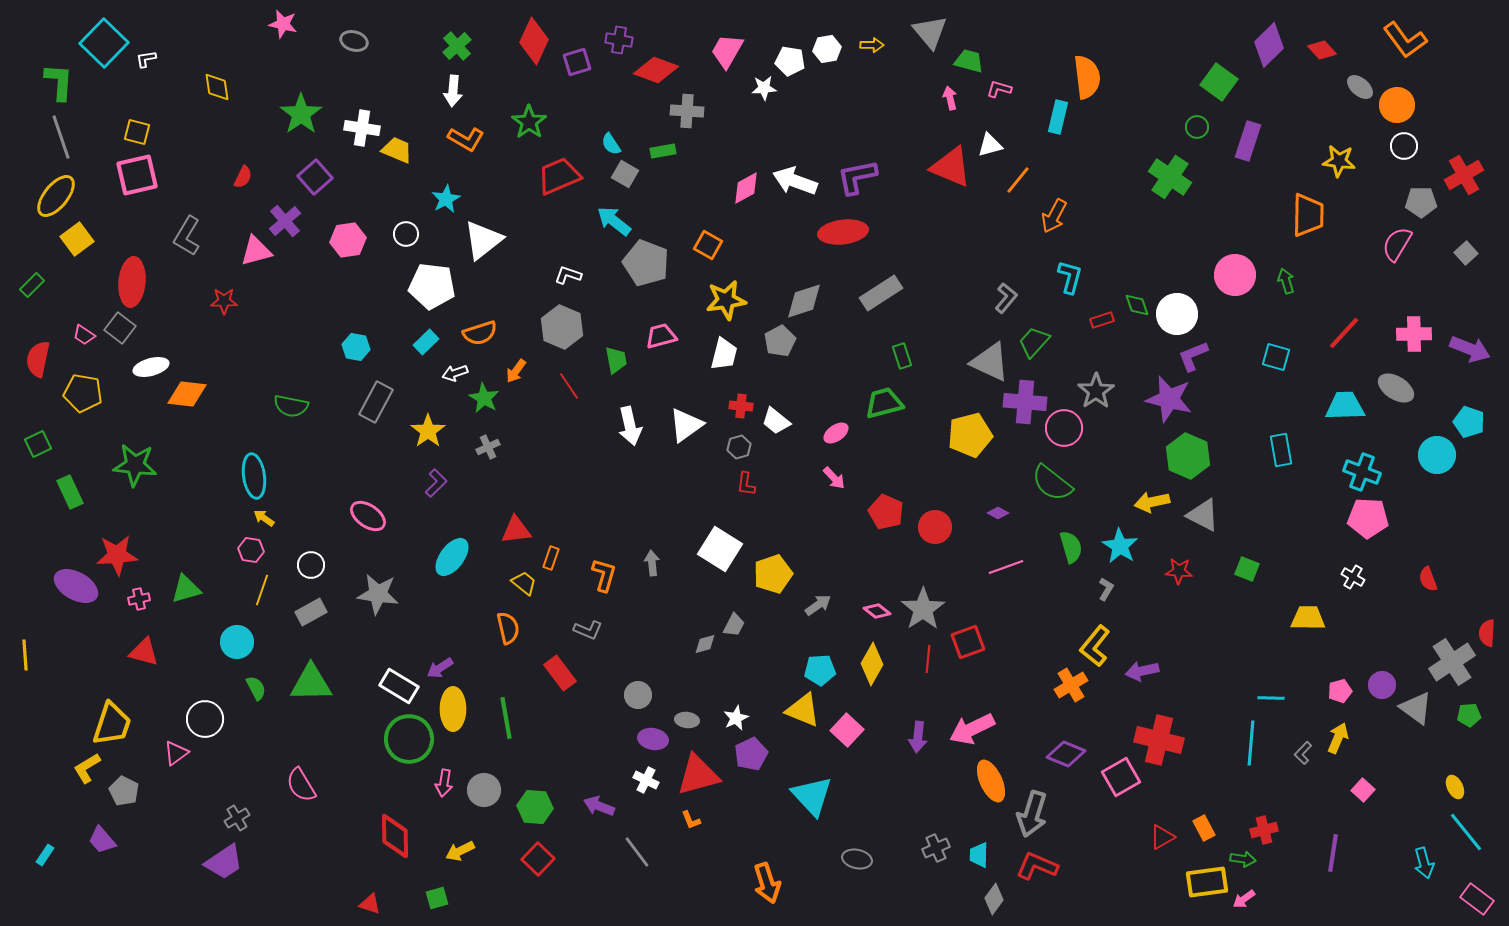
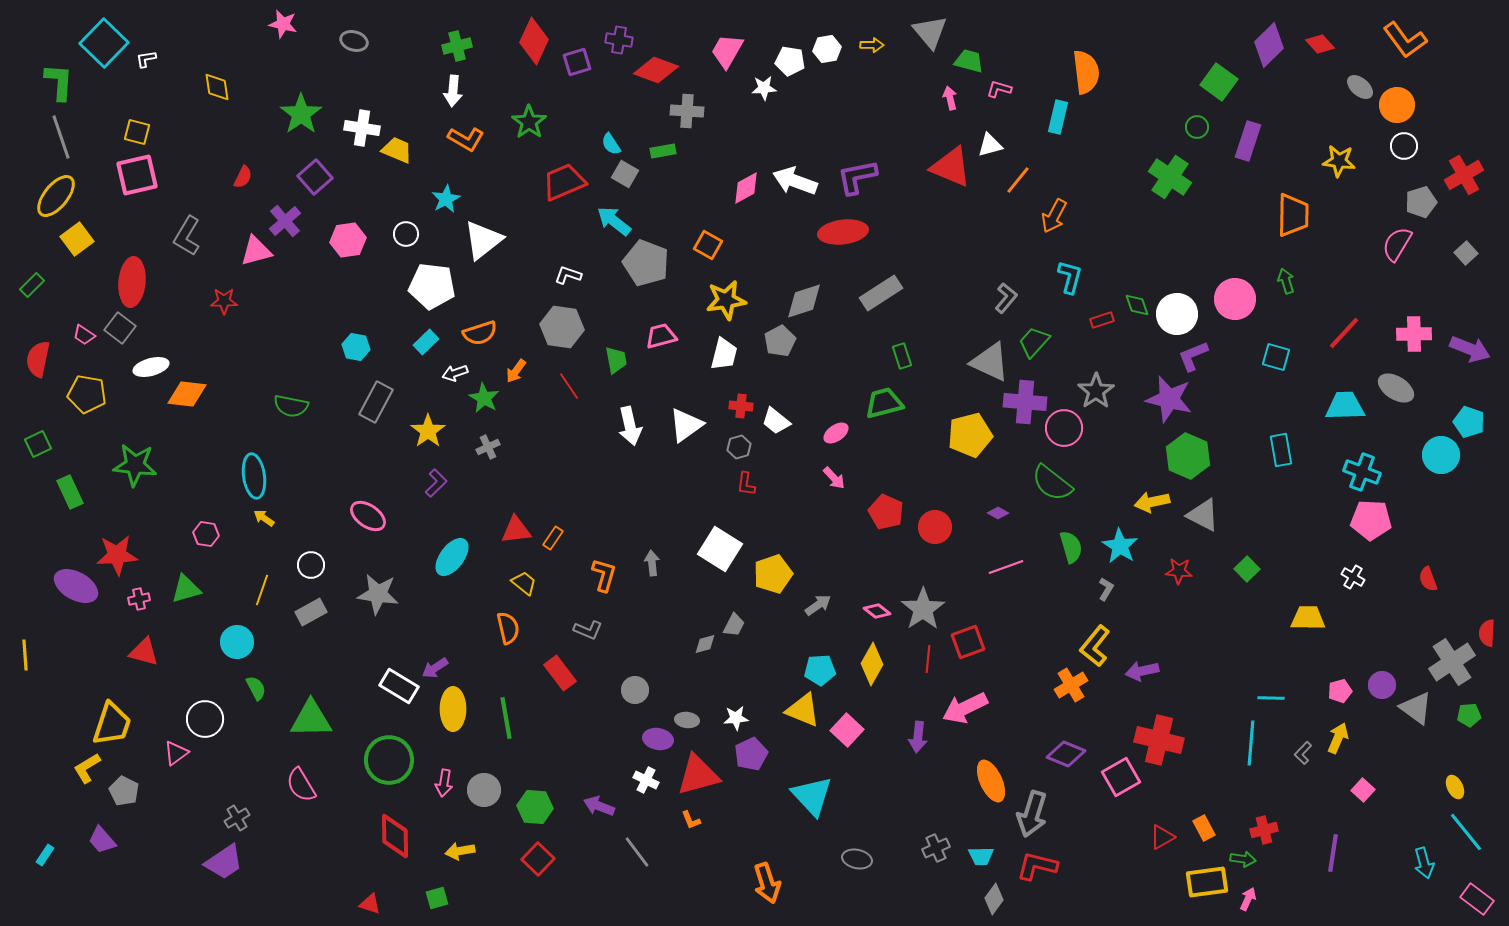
green cross at (457, 46): rotated 28 degrees clockwise
red diamond at (1322, 50): moved 2 px left, 6 px up
orange semicircle at (1087, 77): moved 1 px left, 5 px up
red trapezoid at (559, 176): moved 5 px right, 6 px down
gray pentagon at (1421, 202): rotated 16 degrees counterclockwise
orange trapezoid at (1308, 215): moved 15 px left
pink circle at (1235, 275): moved 24 px down
gray hexagon at (562, 327): rotated 15 degrees counterclockwise
yellow pentagon at (83, 393): moved 4 px right, 1 px down
cyan circle at (1437, 455): moved 4 px right
pink pentagon at (1368, 518): moved 3 px right, 2 px down
pink hexagon at (251, 550): moved 45 px left, 16 px up
orange rectangle at (551, 558): moved 2 px right, 20 px up; rotated 15 degrees clockwise
green square at (1247, 569): rotated 25 degrees clockwise
purple arrow at (440, 668): moved 5 px left
green triangle at (311, 683): moved 36 px down
gray circle at (638, 695): moved 3 px left, 5 px up
white star at (736, 718): rotated 20 degrees clockwise
pink arrow at (972, 729): moved 7 px left, 21 px up
green circle at (409, 739): moved 20 px left, 21 px down
purple ellipse at (653, 739): moved 5 px right
yellow arrow at (460, 851): rotated 16 degrees clockwise
cyan trapezoid at (979, 855): moved 2 px right, 1 px down; rotated 92 degrees counterclockwise
red L-shape at (1037, 866): rotated 9 degrees counterclockwise
pink arrow at (1244, 899): moved 4 px right; rotated 150 degrees clockwise
